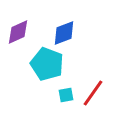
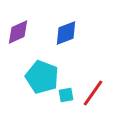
blue diamond: moved 2 px right
cyan pentagon: moved 5 px left, 13 px down
